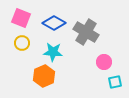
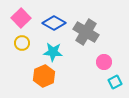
pink square: rotated 24 degrees clockwise
cyan square: rotated 16 degrees counterclockwise
